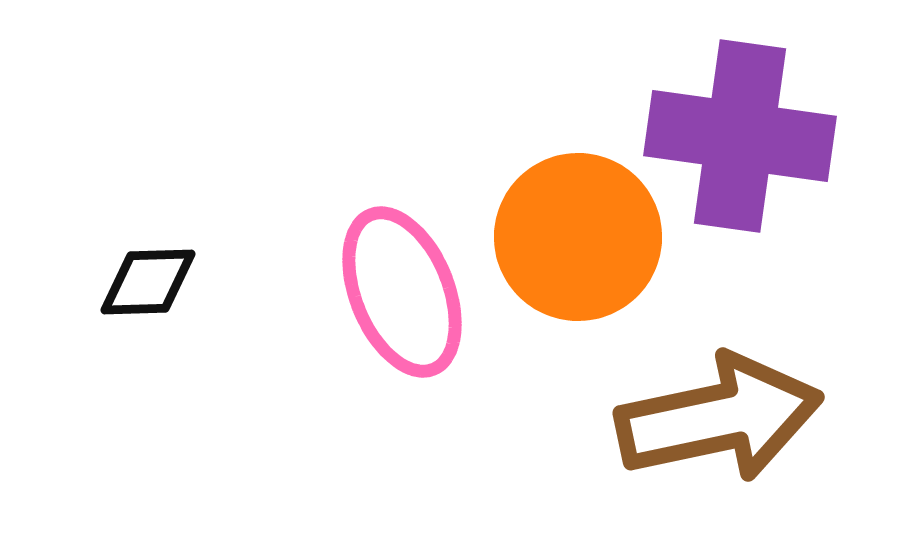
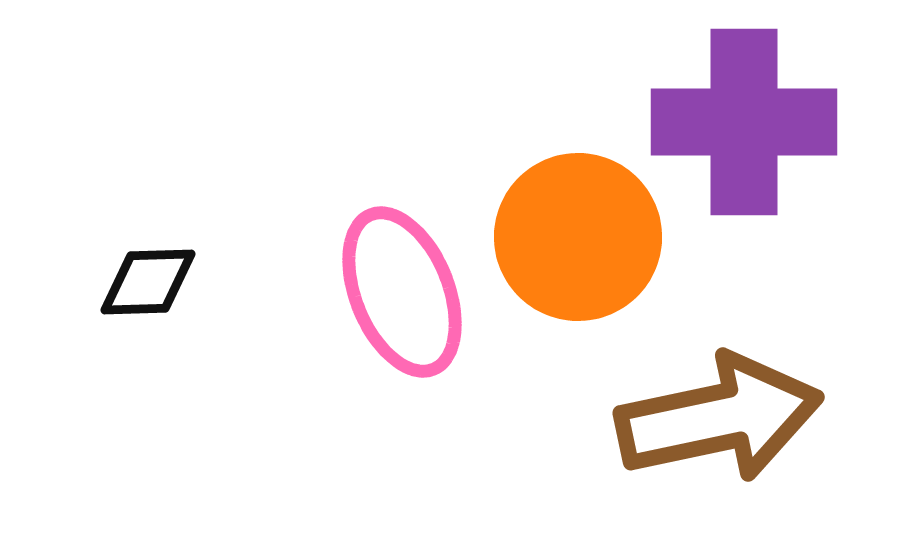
purple cross: moved 4 px right, 14 px up; rotated 8 degrees counterclockwise
